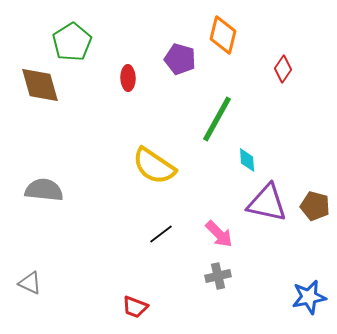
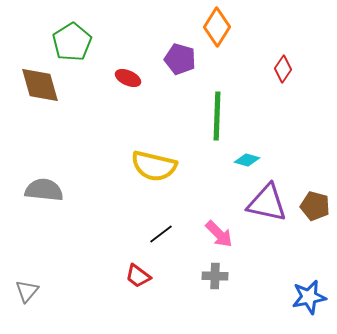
orange diamond: moved 6 px left, 8 px up; rotated 18 degrees clockwise
red ellipse: rotated 65 degrees counterclockwise
green line: moved 3 px up; rotated 27 degrees counterclockwise
cyan diamond: rotated 70 degrees counterclockwise
yellow semicircle: rotated 21 degrees counterclockwise
gray cross: moved 3 px left; rotated 15 degrees clockwise
gray triangle: moved 3 px left, 8 px down; rotated 45 degrees clockwise
red trapezoid: moved 3 px right, 31 px up; rotated 16 degrees clockwise
